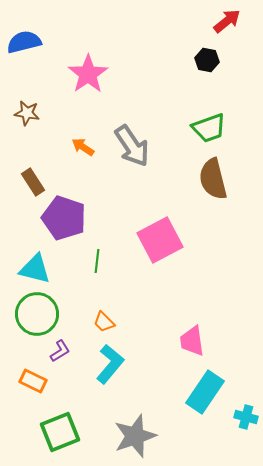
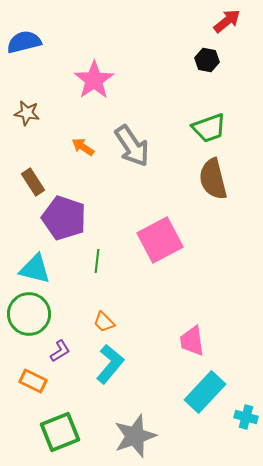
pink star: moved 6 px right, 6 px down
green circle: moved 8 px left
cyan rectangle: rotated 9 degrees clockwise
